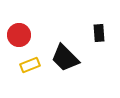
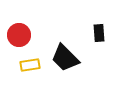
yellow rectangle: rotated 12 degrees clockwise
